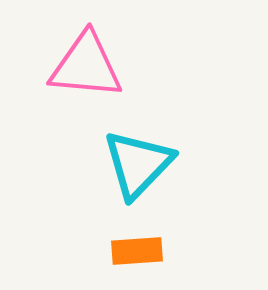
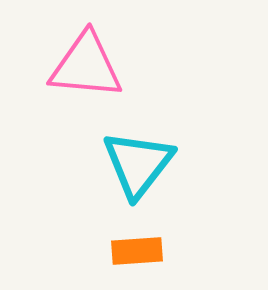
cyan triangle: rotated 6 degrees counterclockwise
